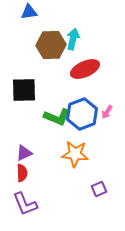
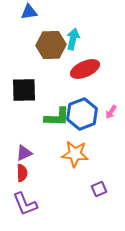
pink arrow: moved 4 px right
green L-shape: rotated 20 degrees counterclockwise
